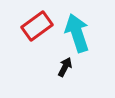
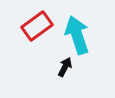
cyan arrow: moved 2 px down
